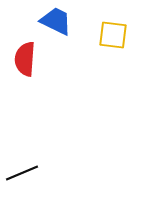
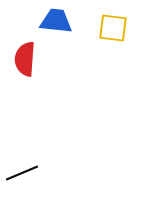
blue trapezoid: rotated 20 degrees counterclockwise
yellow square: moved 7 px up
